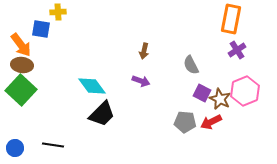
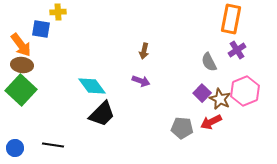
gray semicircle: moved 18 px right, 3 px up
purple square: rotated 18 degrees clockwise
gray pentagon: moved 3 px left, 6 px down
